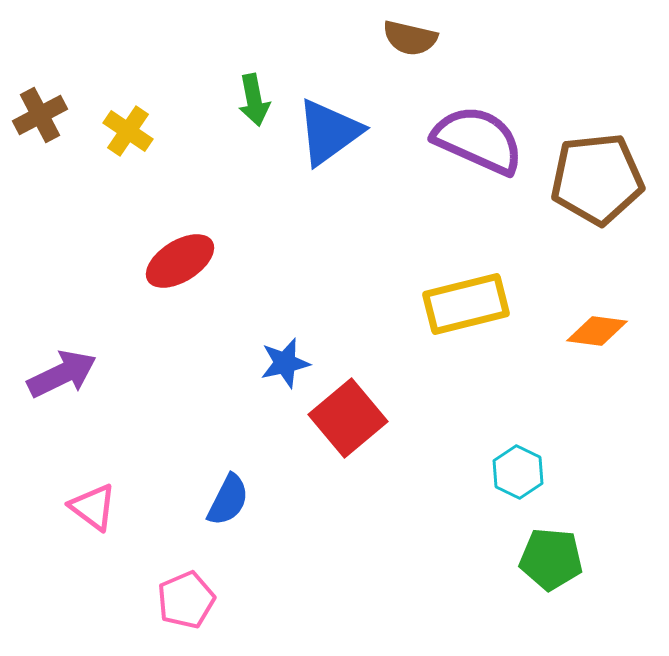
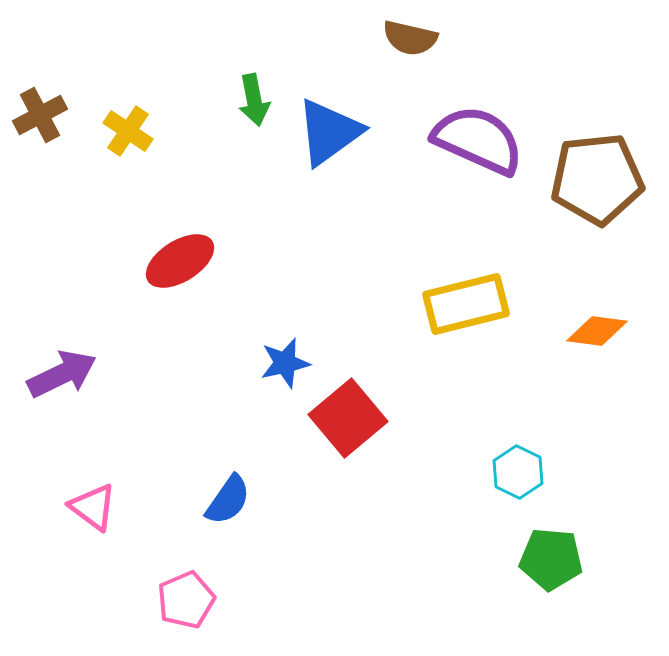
blue semicircle: rotated 8 degrees clockwise
